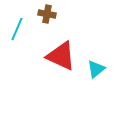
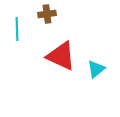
brown cross: rotated 18 degrees counterclockwise
cyan line: rotated 25 degrees counterclockwise
